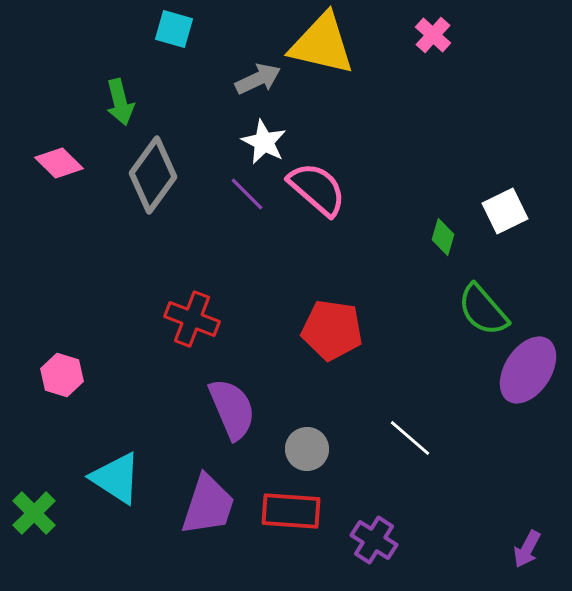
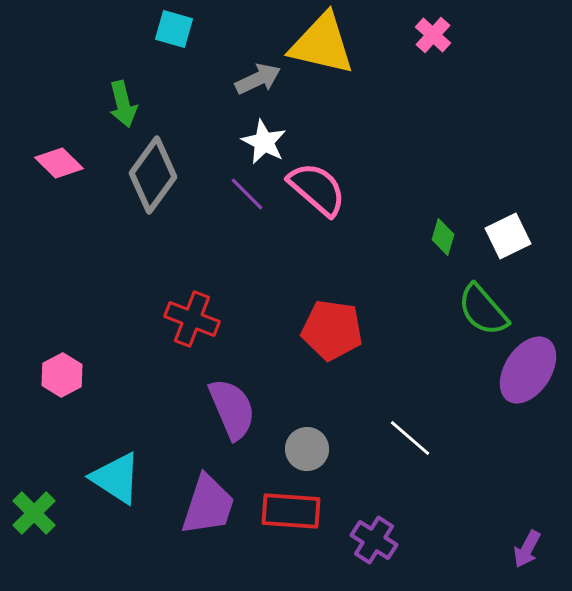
green arrow: moved 3 px right, 2 px down
white square: moved 3 px right, 25 px down
pink hexagon: rotated 15 degrees clockwise
